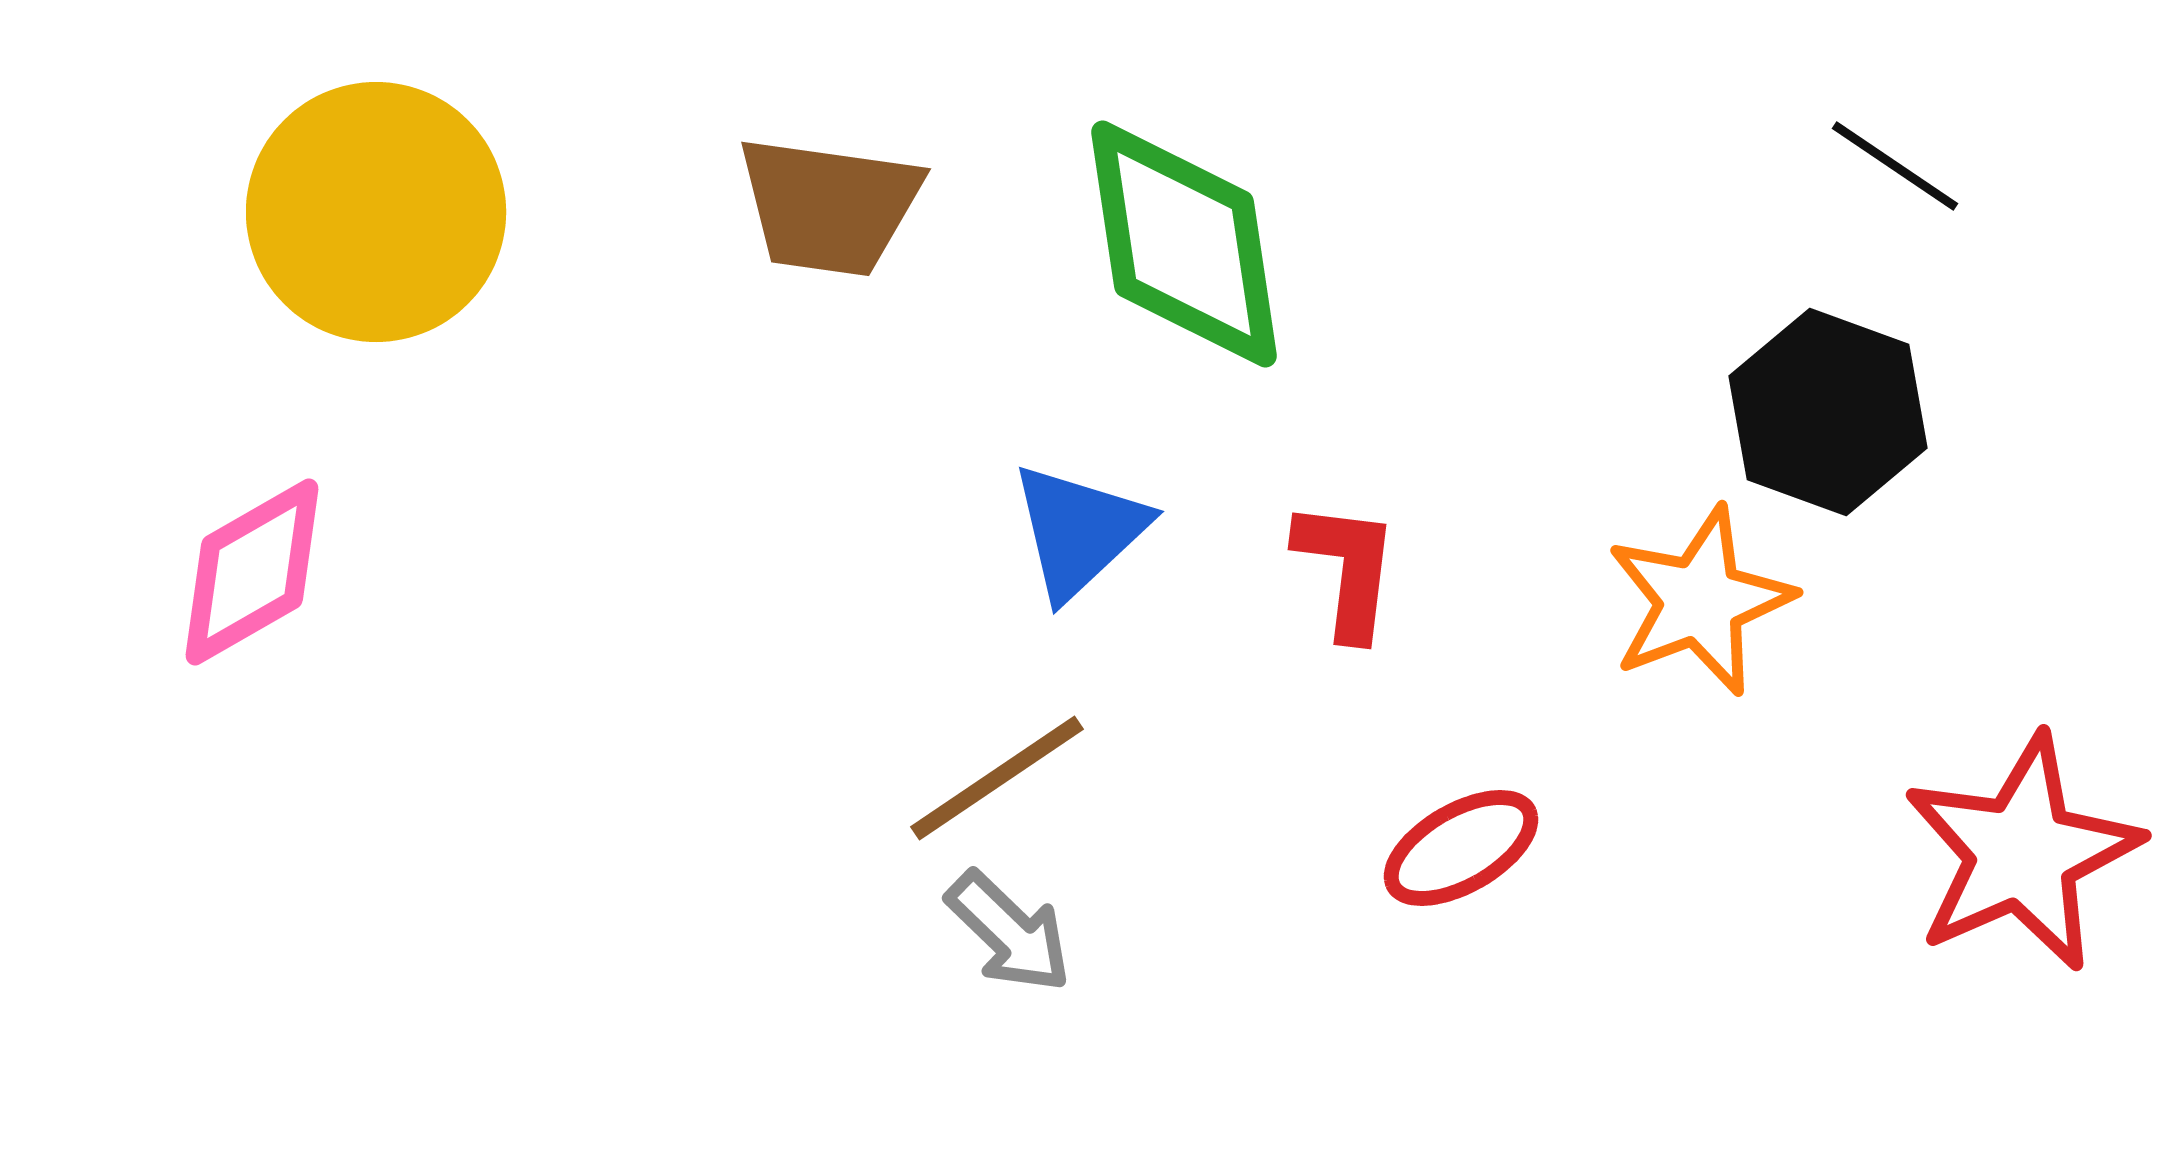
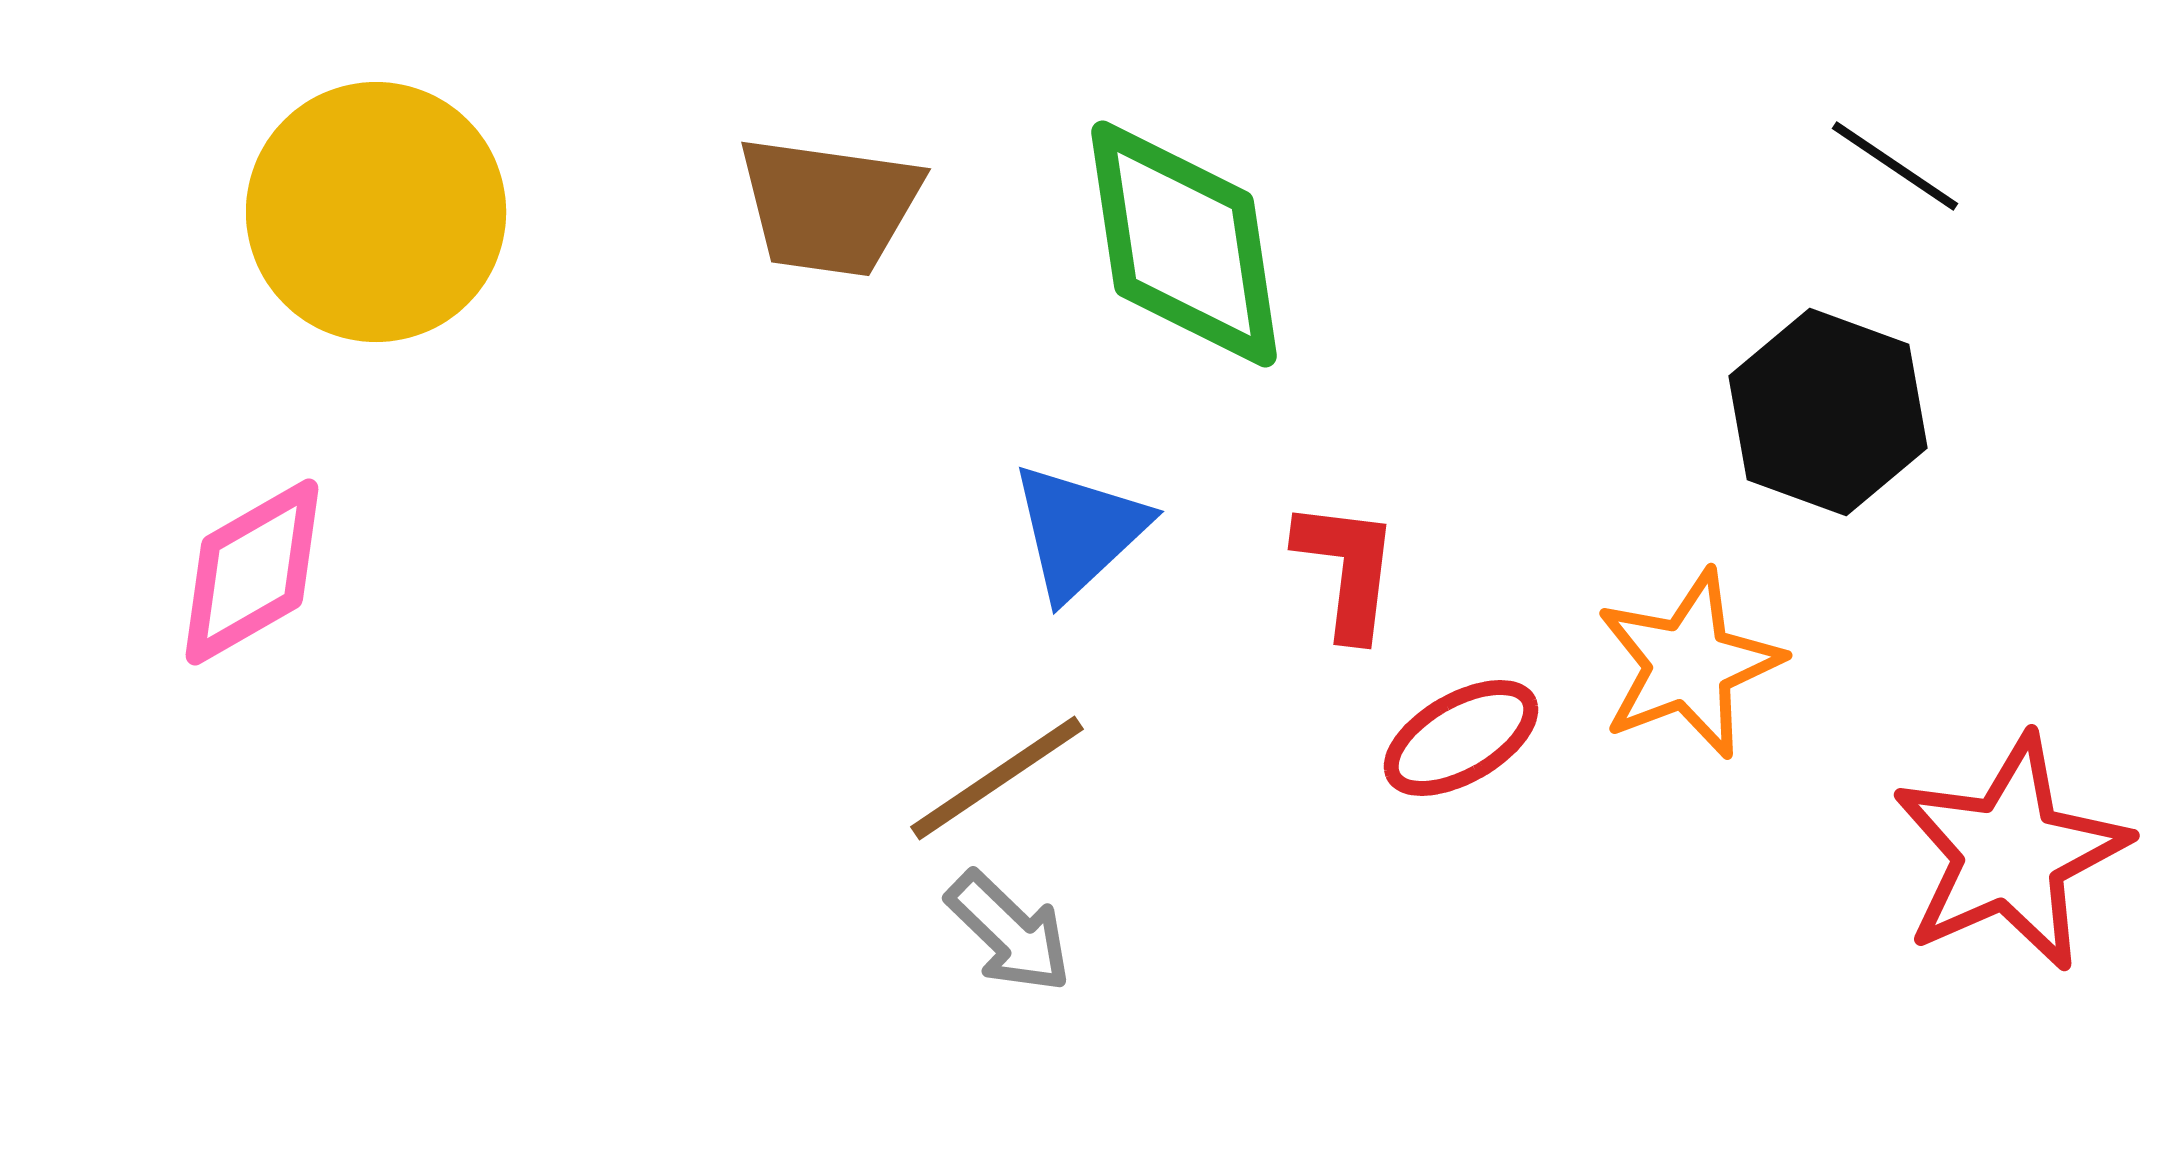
orange star: moved 11 px left, 63 px down
red ellipse: moved 110 px up
red star: moved 12 px left
